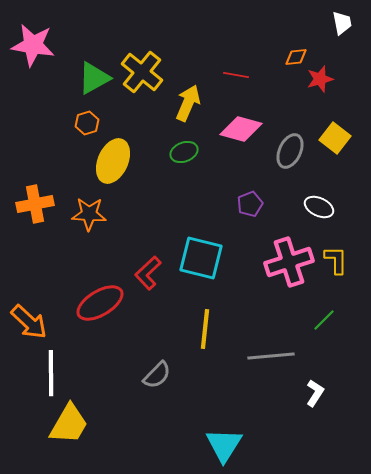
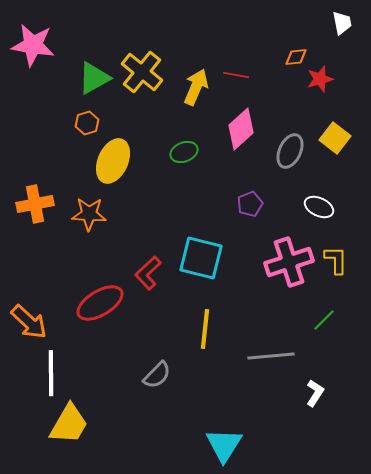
yellow arrow: moved 8 px right, 16 px up
pink diamond: rotated 57 degrees counterclockwise
